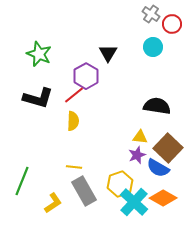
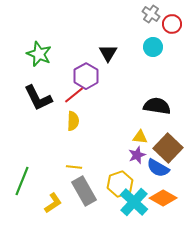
black L-shape: rotated 48 degrees clockwise
